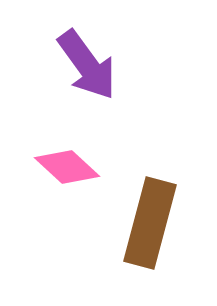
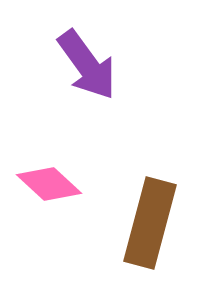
pink diamond: moved 18 px left, 17 px down
